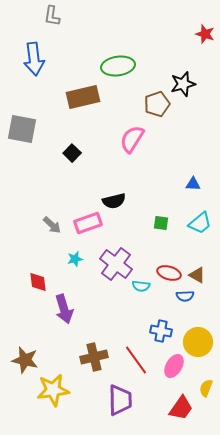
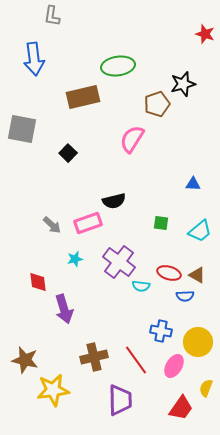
black square: moved 4 px left
cyan trapezoid: moved 8 px down
purple cross: moved 3 px right, 2 px up
